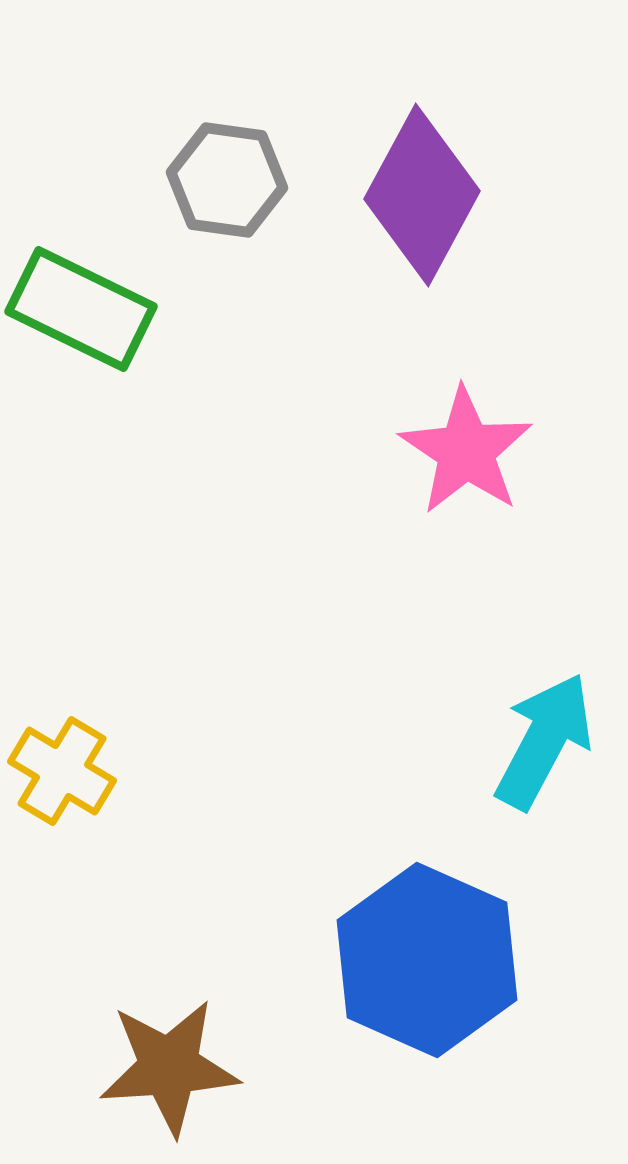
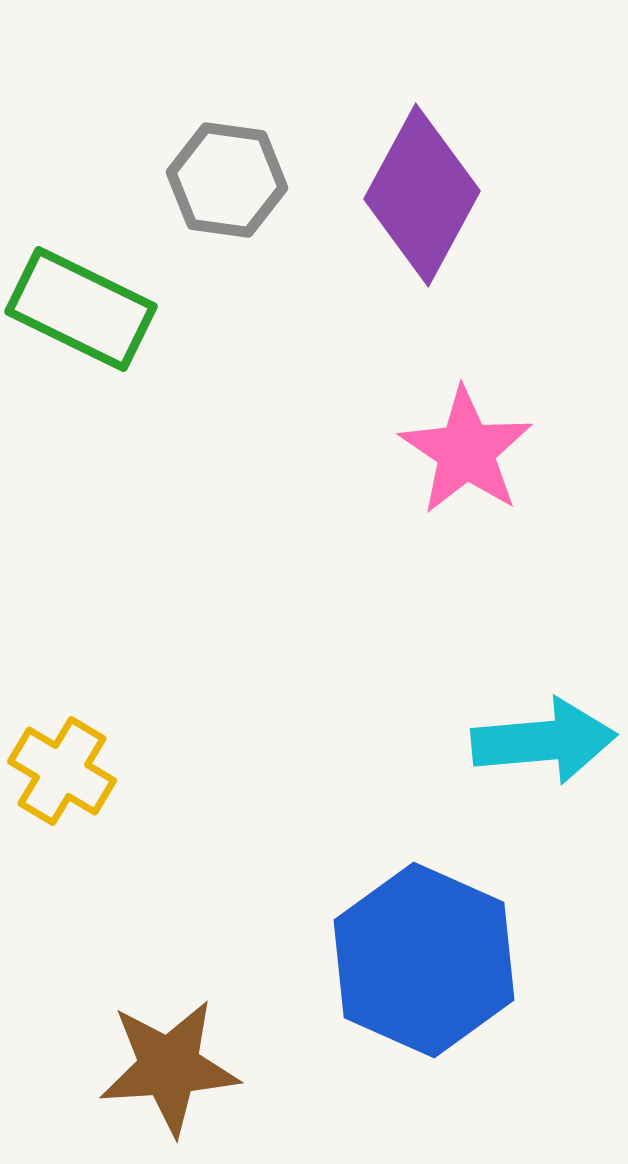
cyan arrow: rotated 57 degrees clockwise
blue hexagon: moved 3 px left
